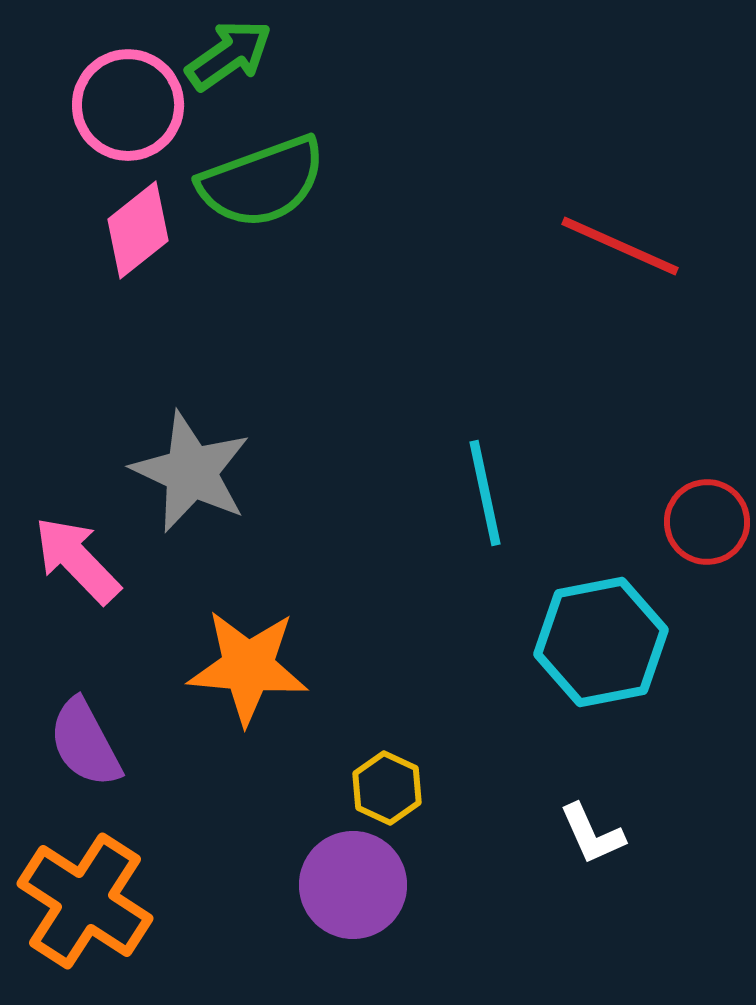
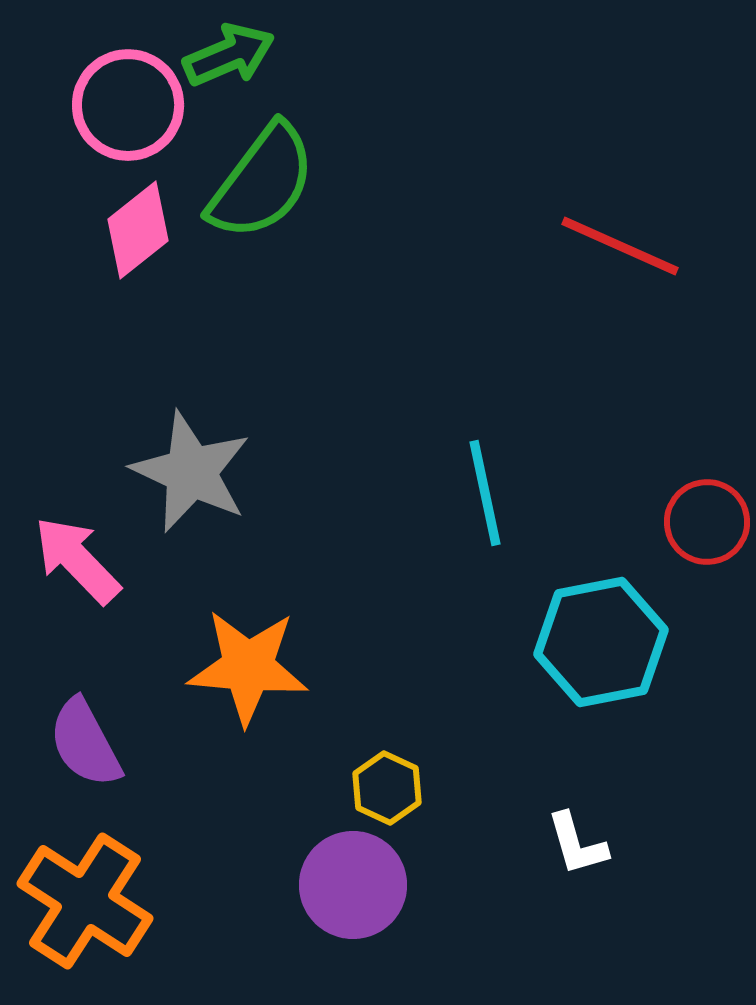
green arrow: rotated 12 degrees clockwise
green semicircle: rotated 33 degrees counterclockwise
white L-shape: moved 15 px left, 10 px down; rotated 8 degrees clockwise
